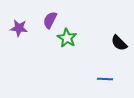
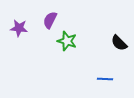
green star: moved 3 px down; rotated 12 degrees counterclockwise
